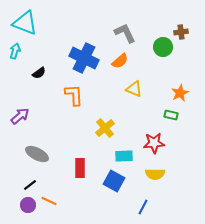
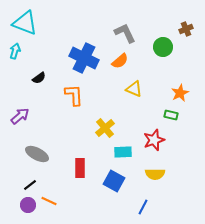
brown cross: moved 5 px right, 3 px up; rotated 16 degrees counterclockwise
black semicircle: moved 5 px down
red star: moved 3 px up; rotated 15 degrees counterclockwise
cyan rectangle: moved 1 px left, 4 px up
